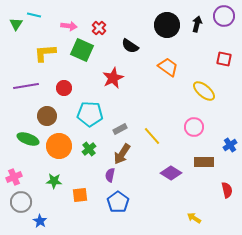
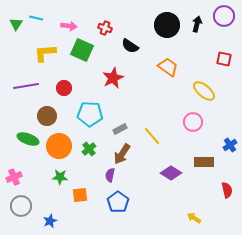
cyan line: moved 2 px right, 3 px down
red cross: moved 6 px right; rotated 24 degrees counterclockwise
pink circle: moved 1 px left, 5 px up
green star: moved 6 px right, 4 px up
gray circle: moved 4 px down
blue star: moved 10 px right; rotated 16 degrees clockwise
